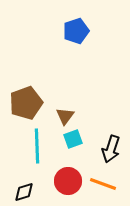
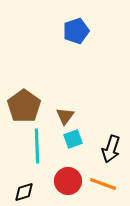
brown pentagon: moved 2 px left, 3 px down; rotated 16 degrees counterclockwise
